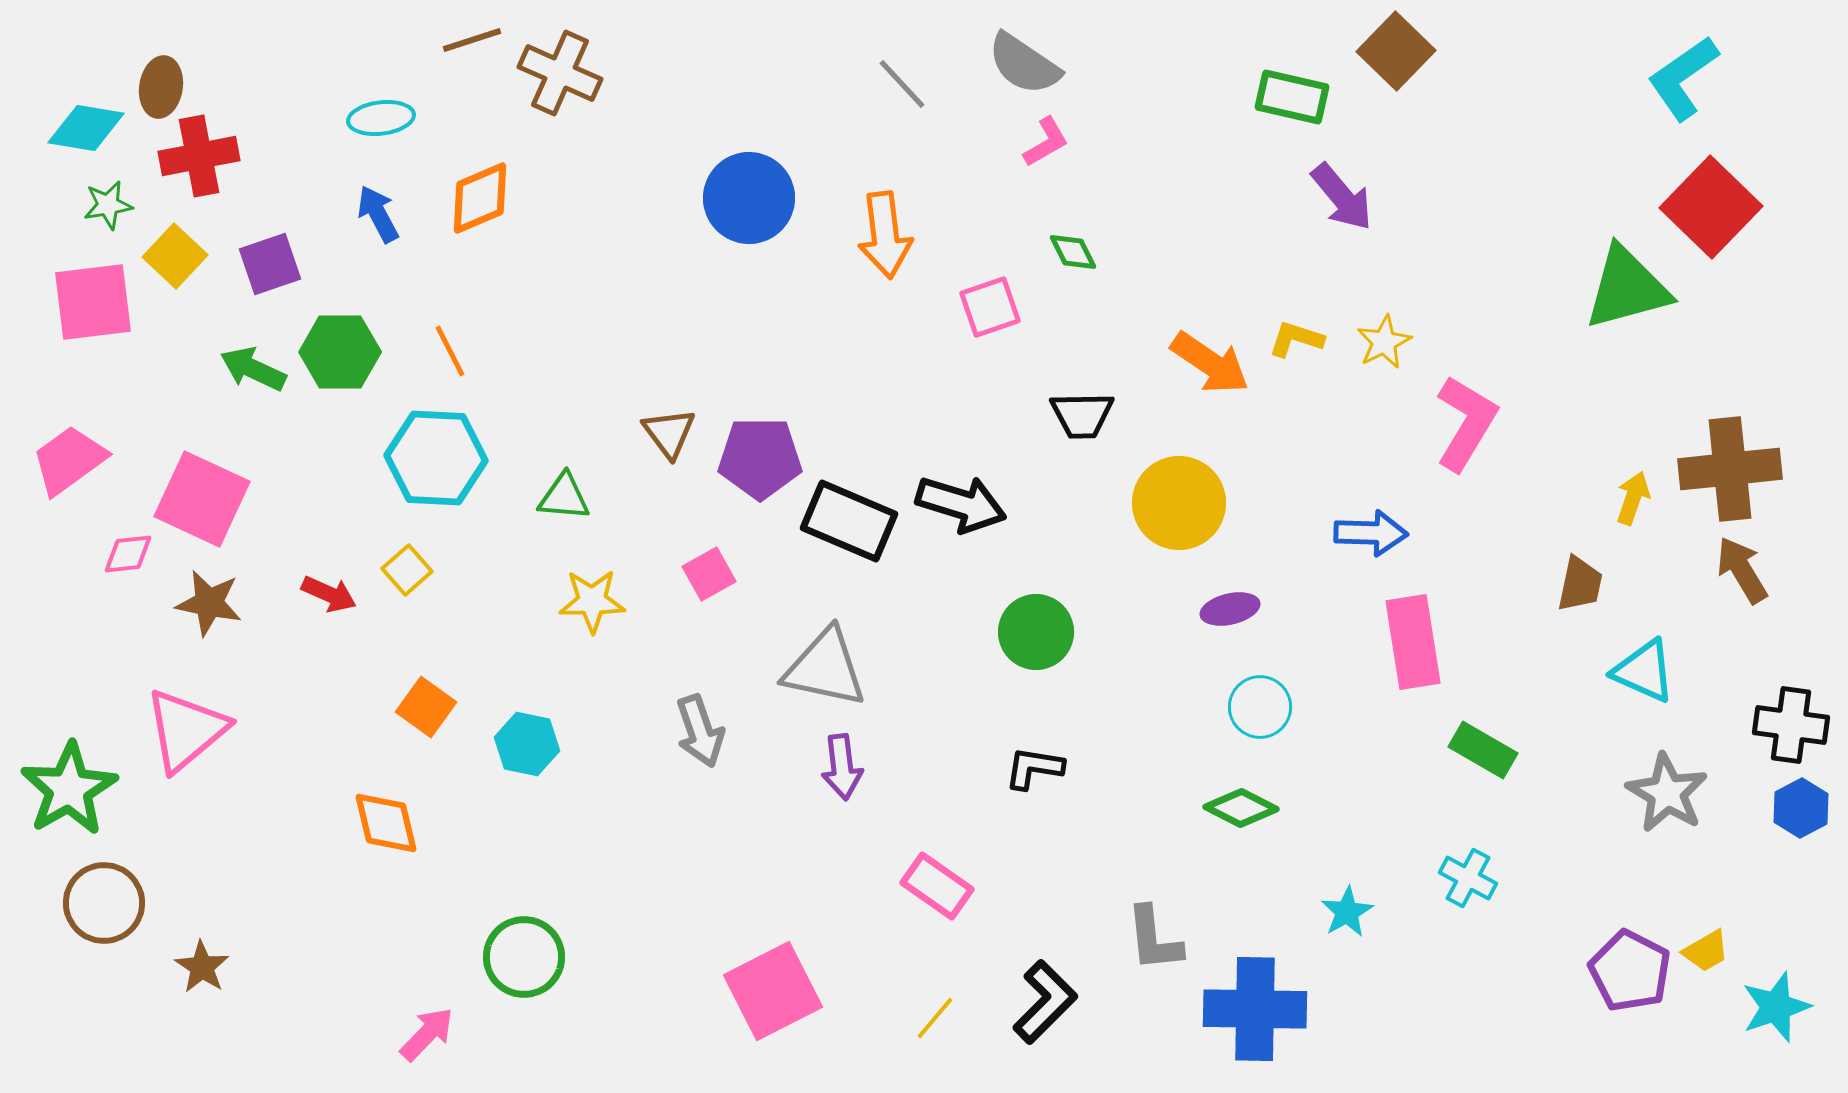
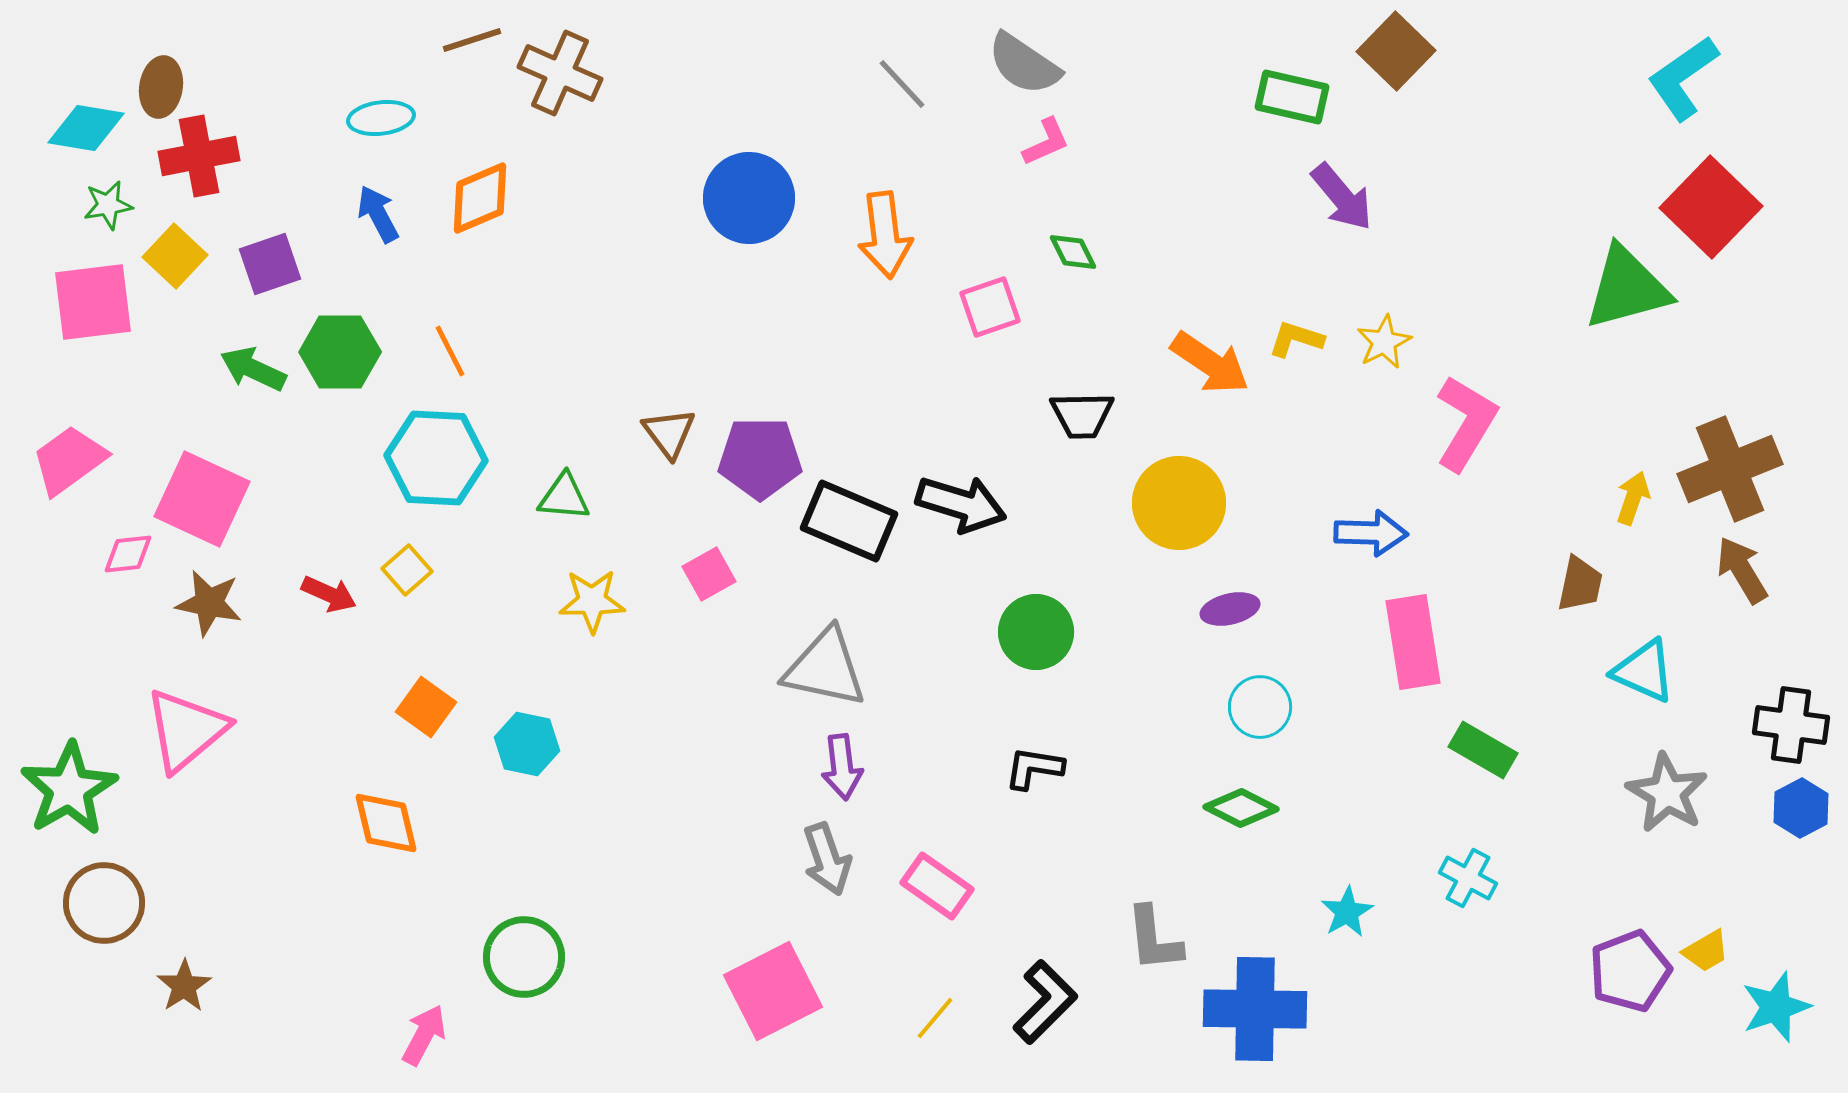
pink L-shape at (1046, 142): rotated 6 degrees clockwise
brown cross at (1730, 469): rotated 16 degrees counterclockwise
gray arrow at (700, 731): moved 127 px right, 128 px down
brown star at (202, 967): moved 18 px left, 19 px down; rotated 6 degrees clockwise
purple pentagon at (1630, 971): rotated 24 degrees clockwise
pink arrow at (427, 1034): moved 3 px left, 1 px down; rotated 16 degrees counterclockwise
